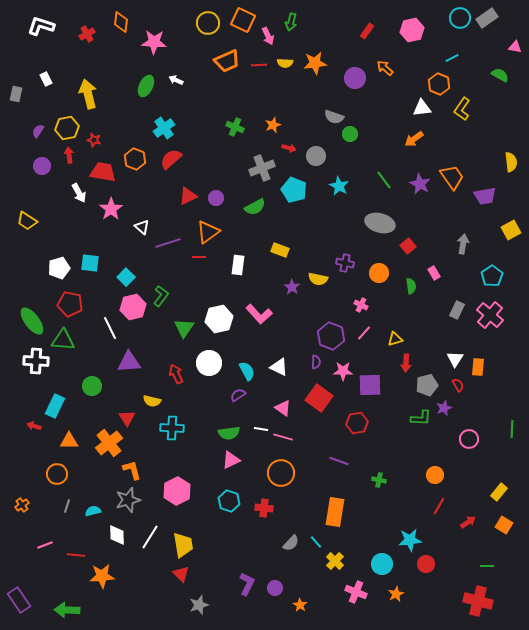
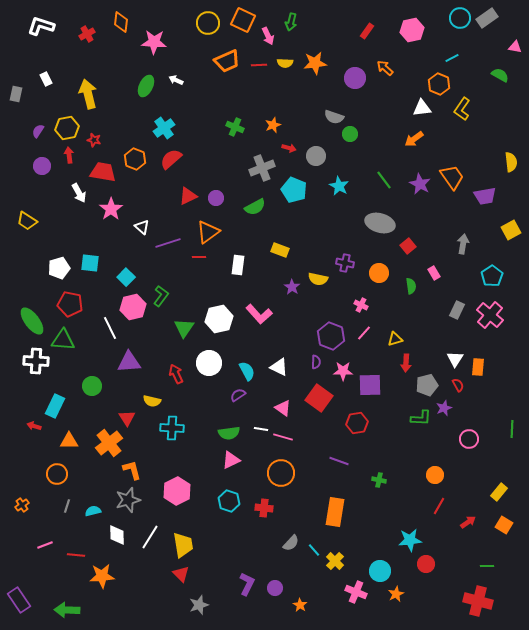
cyan line at (316, 542): moved 2 px left, 8 px down
cyan circle at (382, 564): moved 2 px left, 7 px down
